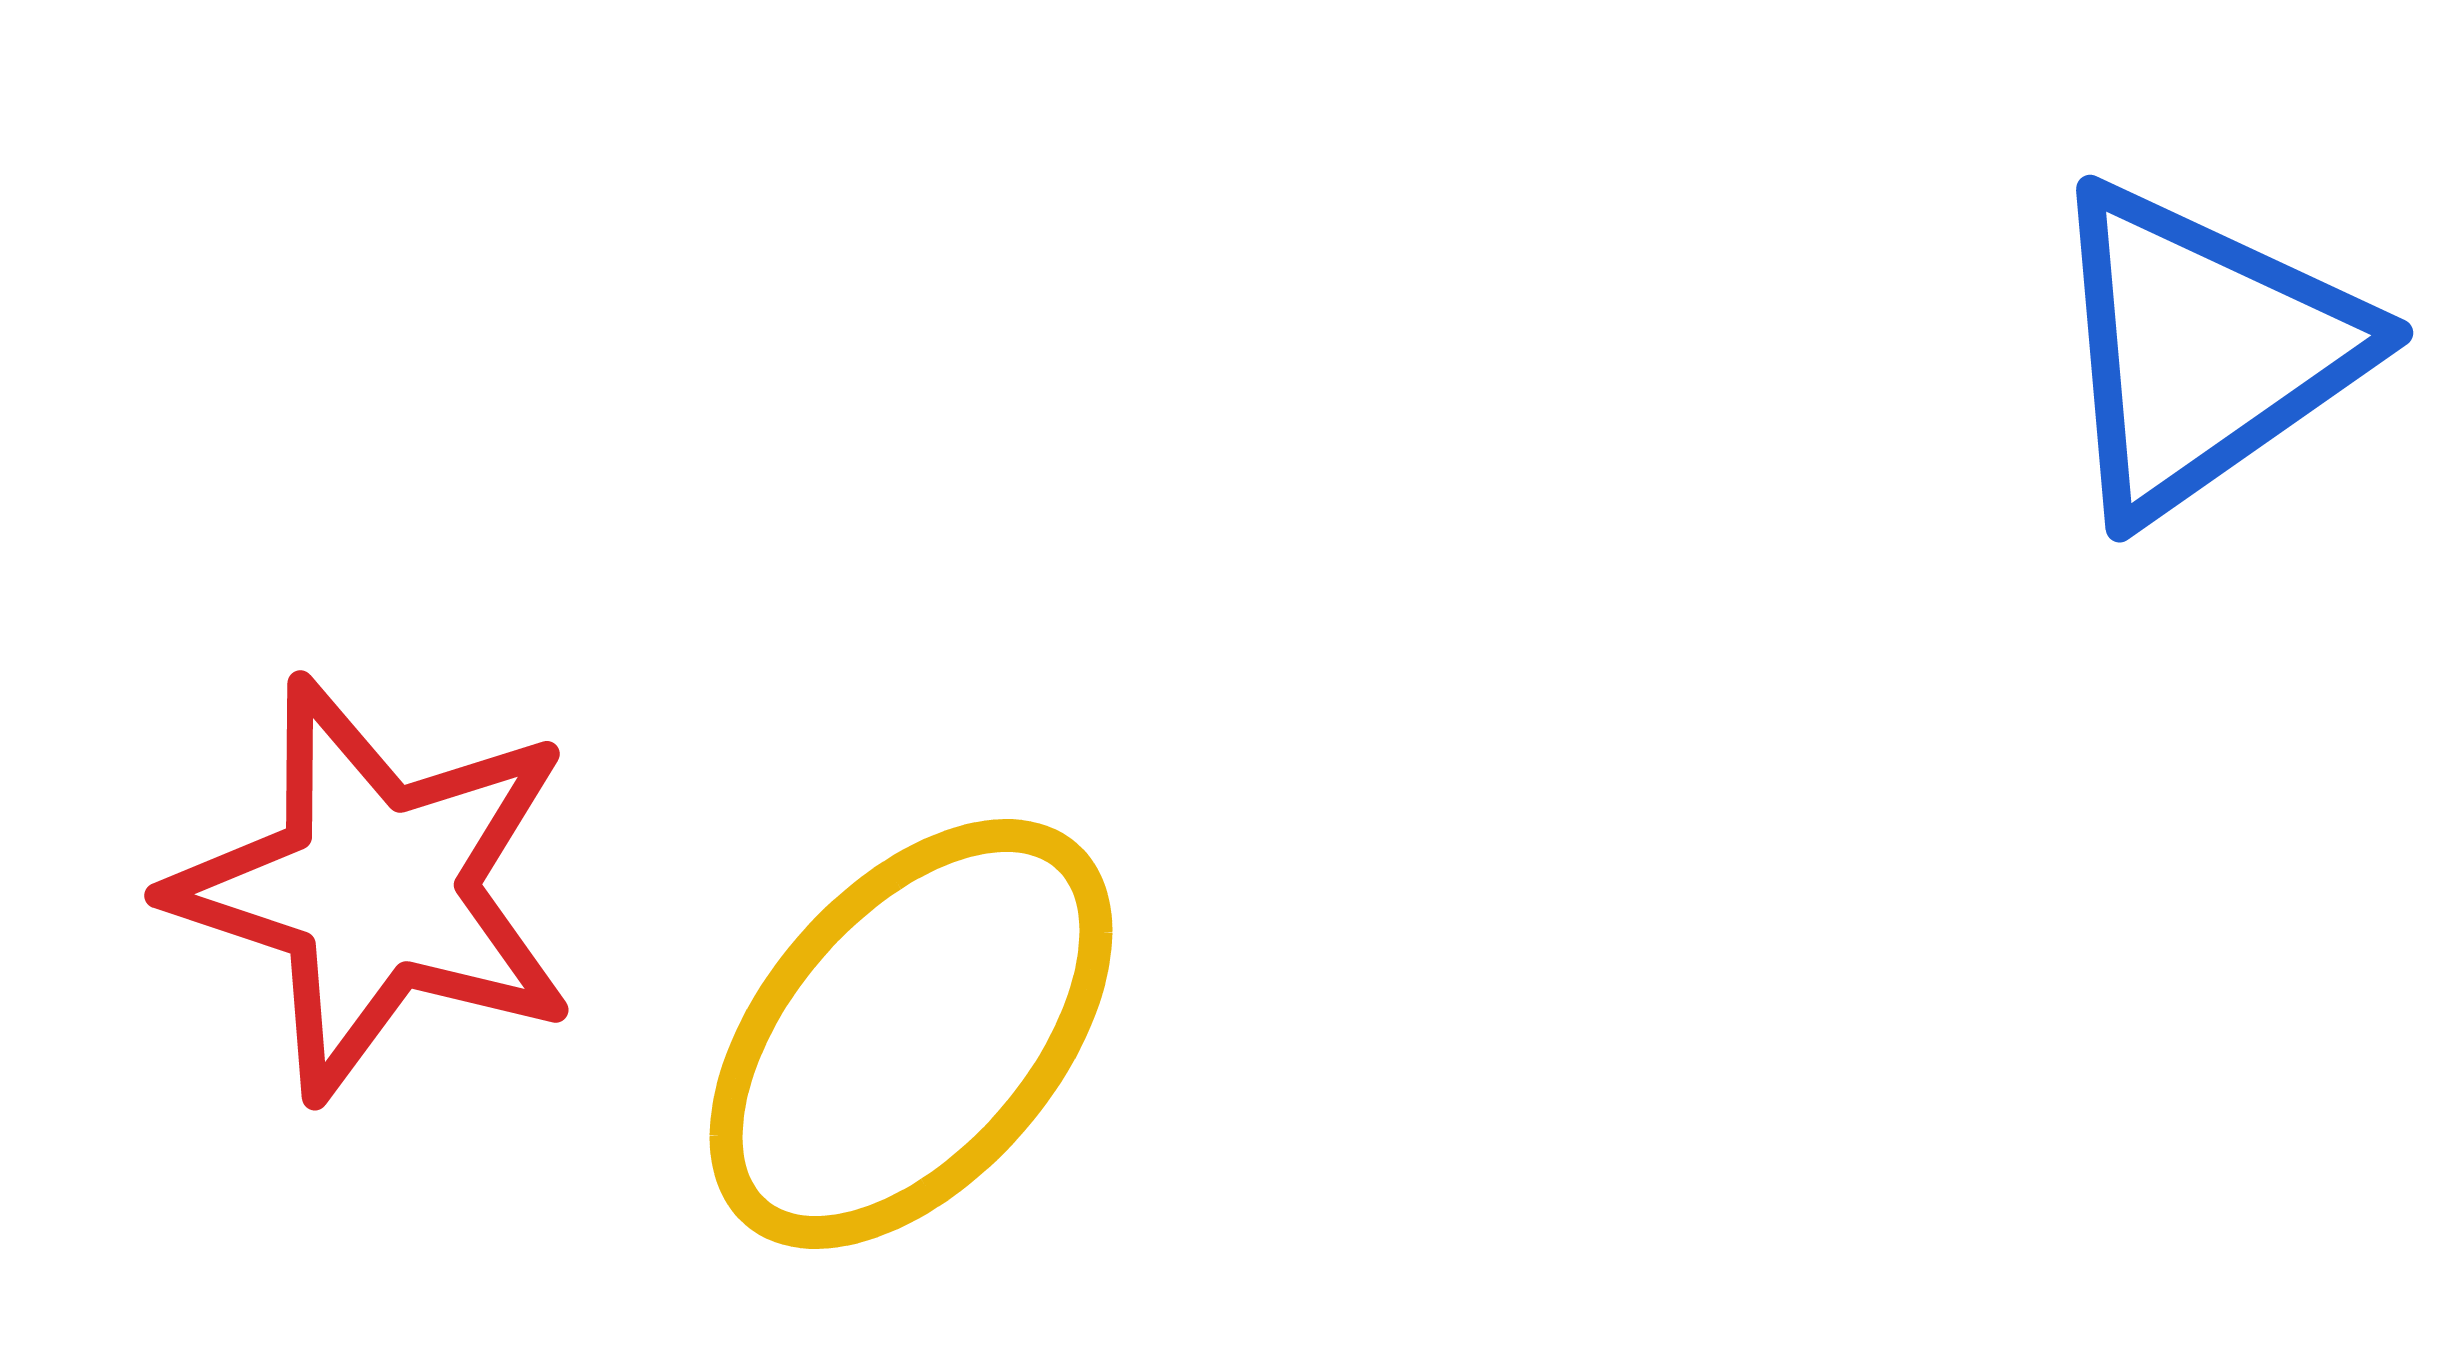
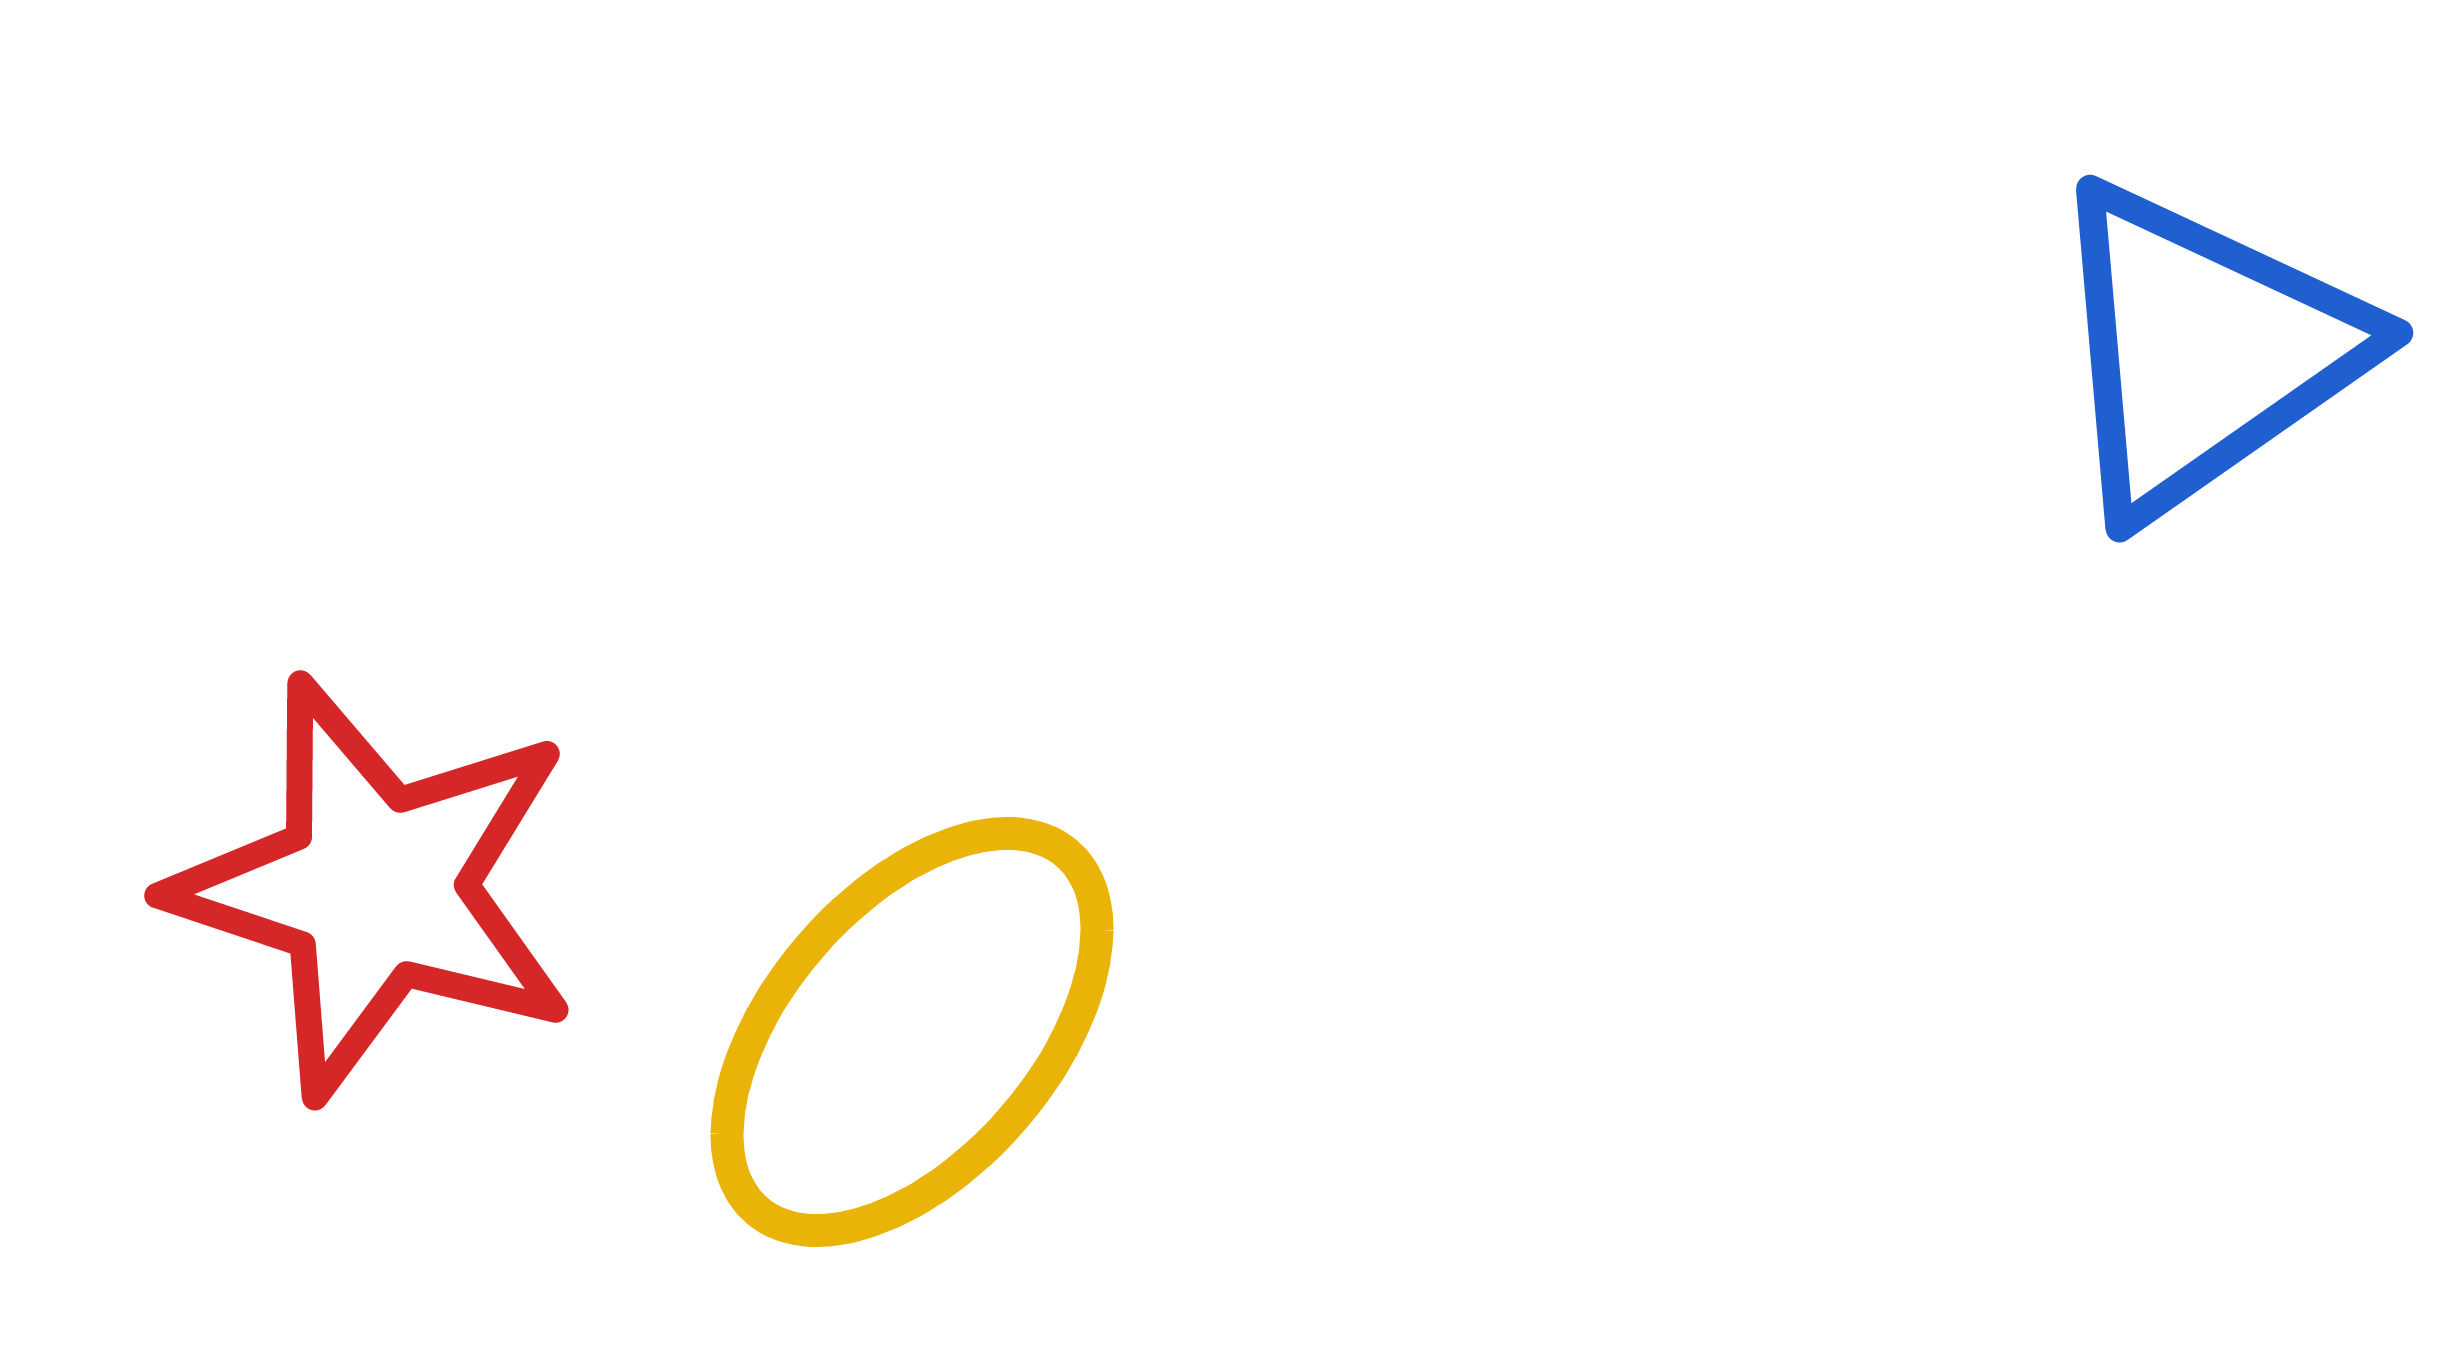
yellow ellipse: moved 1 px right, 2 px up
